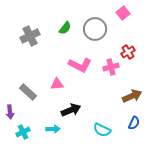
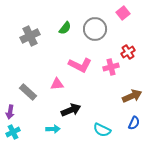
purple arrow: rotated 16 degrees clockwise
cyan cross: moved 10 px left
